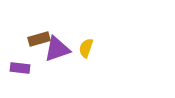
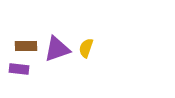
brown rectangle: moved 13 px left, 7 px down; rotated 15 degrees clockwise
purple rectangle: moved 1 px left, 1 px down
